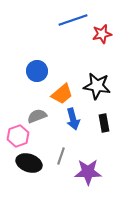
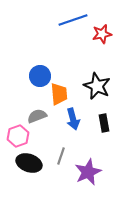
blue circle: moved 3 px right, 5 px down
black star: rotated 16 degrees clockwise
orange trapezoid: moved 3 px left; rotated 55 degrees counterclockwise
purple star: rotated 24 degrees counterclockwise
